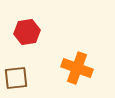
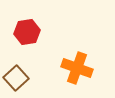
brown square: rotated 35 degrees counterclockwise
